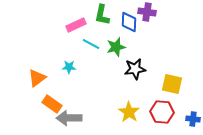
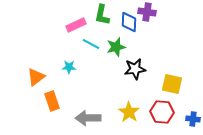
orange triangle: moved 1 px left, 1 px up
orange rectangle: moved 3 px up; rotated 36 degrees clockwise
gray arrow: moved 19 px right
